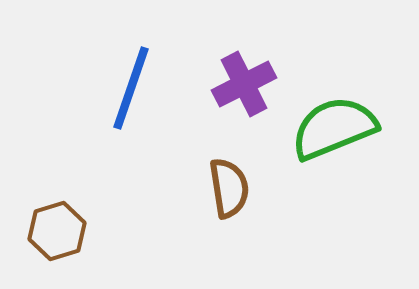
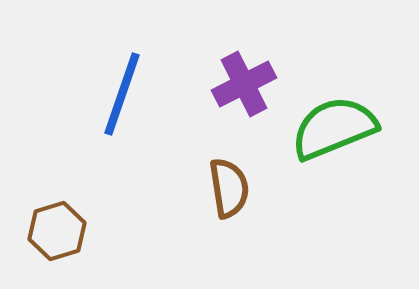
blue line: moved 9 px left, 6 px down
